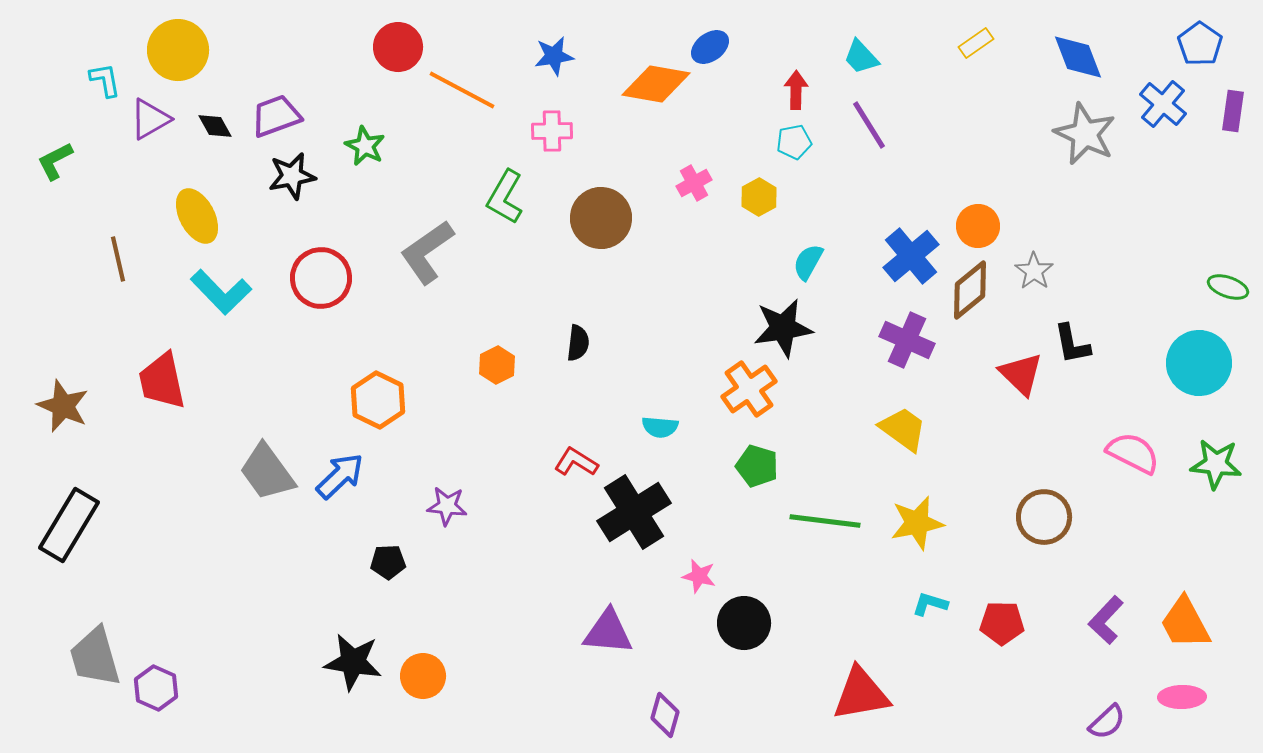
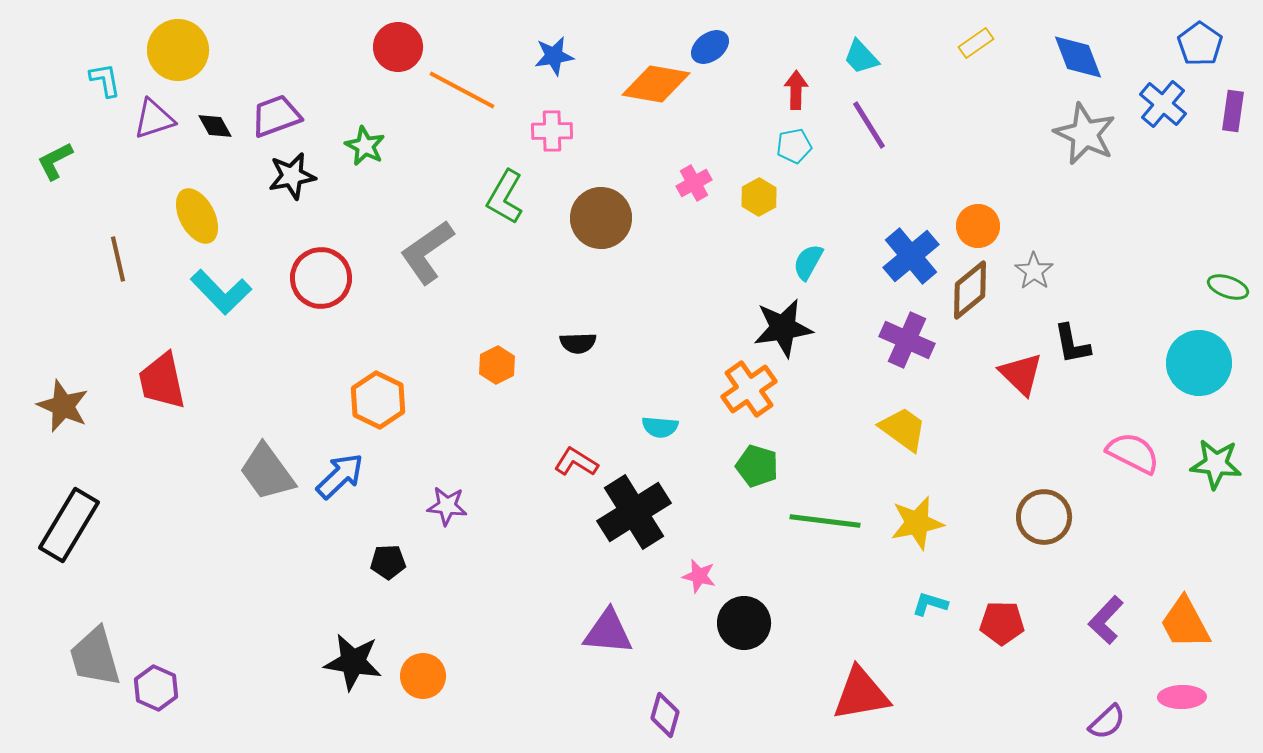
purple triangle at (150, 119): moved 4 px right; rotated 12 degrees clockwise
cyan pentagon at (794, 142): moved 4 px down
black semicircle at (578, 343): rotated 81 degrees clockwise
